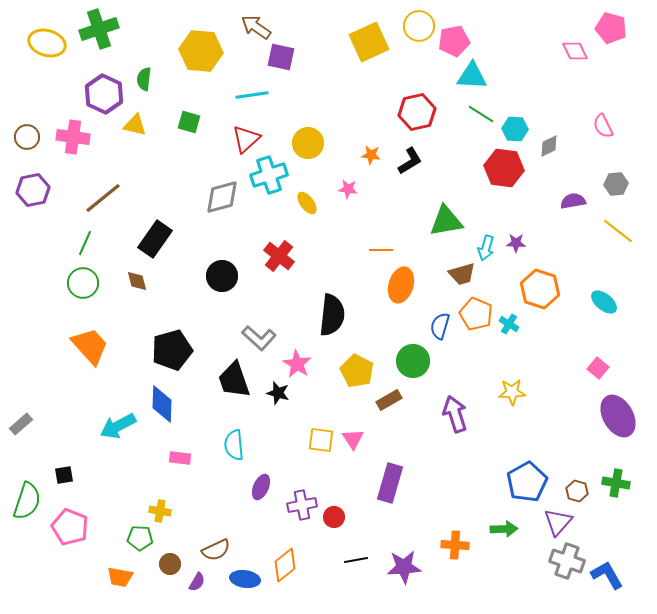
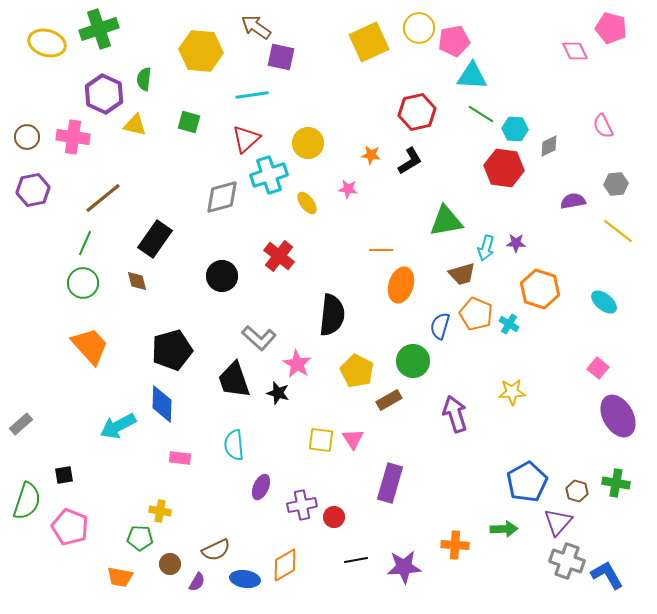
yellow circle at (419, 26): moved 2 px down
orange diamond at (285, 565): rotated 8 degrees clockwise
